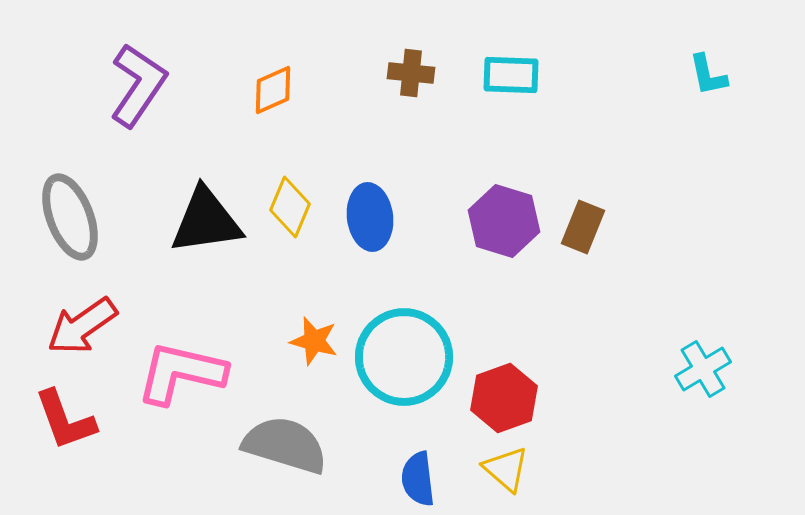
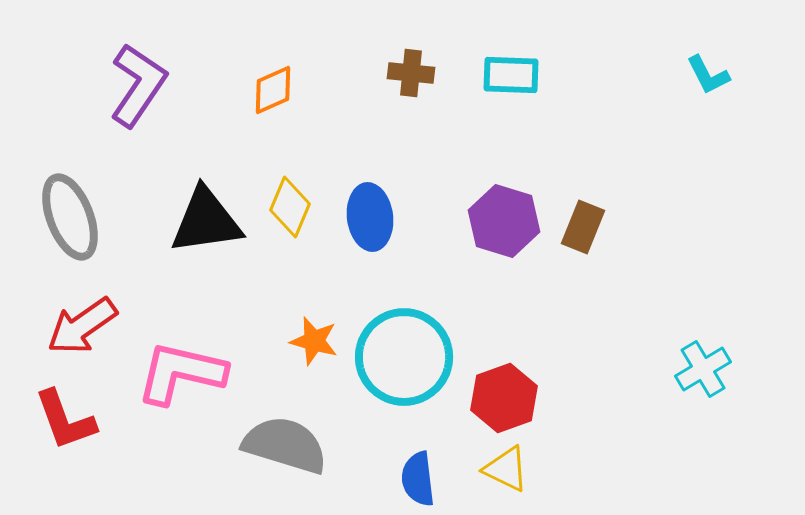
cyan L-shape: rotated 15 degrees counterclockwise
yellow triangle: rotated 15 degrees counterclockwise
